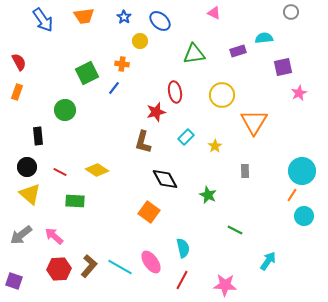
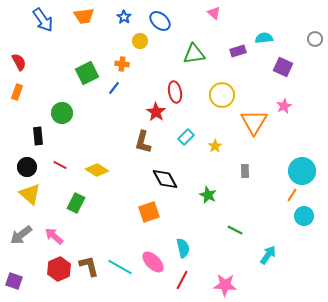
gray circle at (291, 12): moved 24 px right, 27 px down
pink triangle at (214, 13): rotated 16 degrees clockwise
purple square at (283, 67): rotated 36 degrees clockwise
pink star at (299, 93): moved 15 px left, 13 px down
green circle at (65, 110): moved 3 px left, 3 px down
red star at (156, 112): rotated 24 degrees counterclockwise
red line at (60, 172): moved 7 px up
green rectangle at (75, 201): moved 1 px right, 2 px down; rotated 66 degrees counterclockwise
orange square at (149, 212): rotated 35 degrees clockwise
cyan arrow at (268, 261): moved 6 px up
pink ellipse at (151, 262): moved 2 px right; rotated 10 degrees counterclockwise
brown L-shape at (89, 266): rotated 55 degrees counterclockwise
red hexagon at (59, 269): rotated 20 degrees counterclockwise
